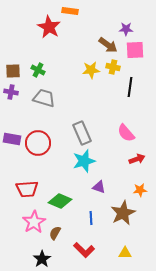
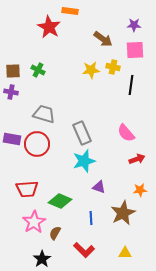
purple star: moved 8 px right, 4 px up
brown arrow: moved 5 px left, 6 px up
black line: moved 1 px right, 2 px up
gray trapezoid: moved 16 px down
red circle: moved 1 px left, 1 px down
